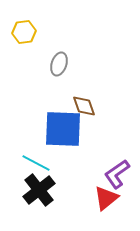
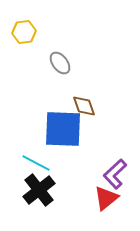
gray ellipse: moved 1 px right, 1 px up; rotated 55 degrees counterclockwise
purple L-shape: moved 2 px left; rotated 8 degrees counterclockwise
